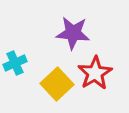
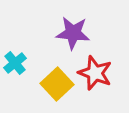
cyan cross: rotated 15 degrees counterclockwise
red star: rotated 20 degrees counterclockwise
